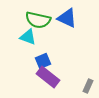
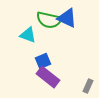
green semicircle: moved 11 px right
cyan triangle: moved 2 px up
